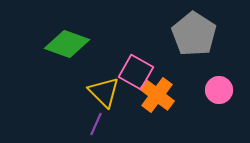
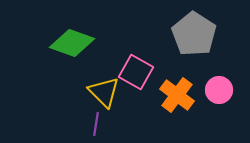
green diamond: moved 5 px right, 1 px up
orange cross: moved 20 px right
purple line: rotated 15 degrees counterclockwise
